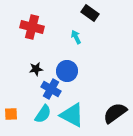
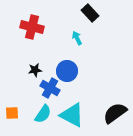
black rectangle: rotated 12 degrees clockwise
cyan arrow: moved 1 px right, 1 px down
black star: moved 1 px left, 1 px down
blue cross: moved 1 px left, 1 px up
orange square: moved 1 px right, 1 px up
